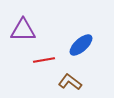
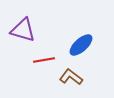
purple triangle: rotated 16 degrees clockwise
brown L-shape: moved 1 px right, 5 px up
